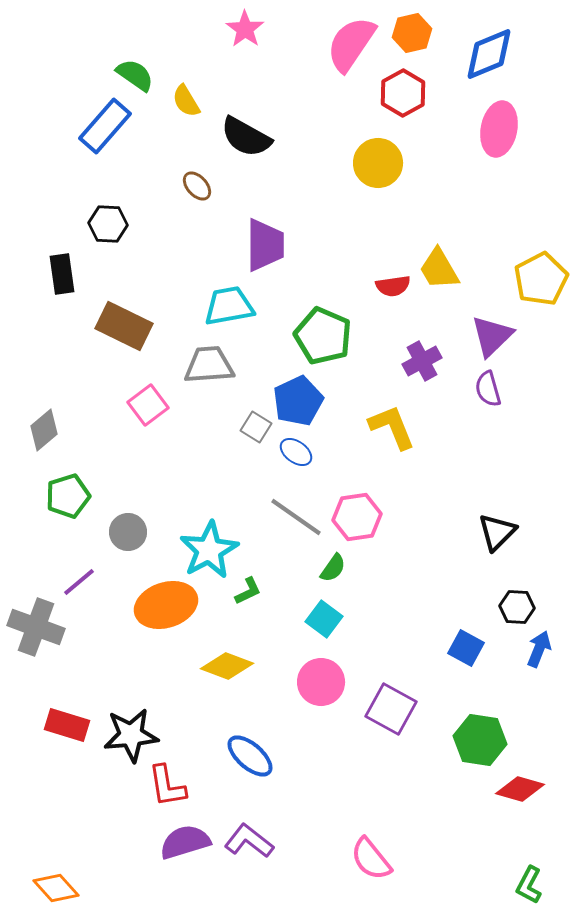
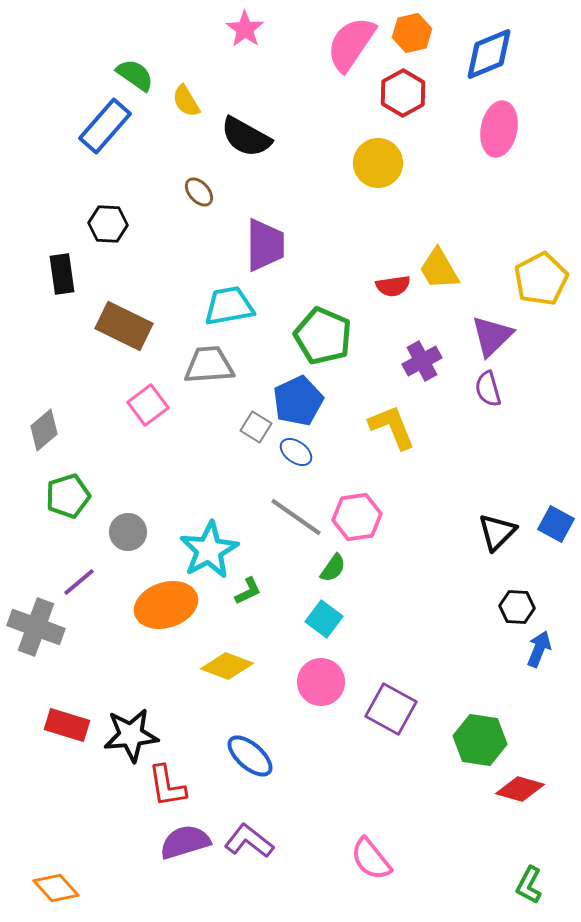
brown ellipse at (197, 186): moved 2 px right, 6 px down
blue square at (466, 648): moved 90 px right, 124 px up
